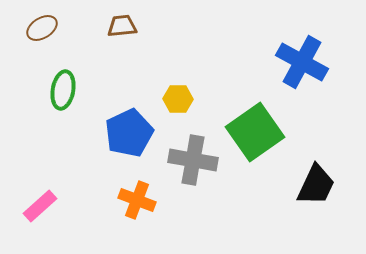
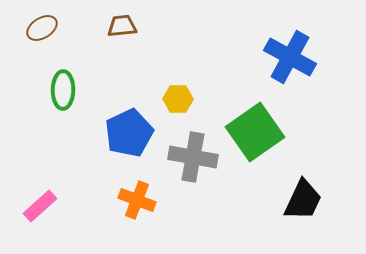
blue cross: moved 12 px left, 5 px up
green ellipse: rotated 9 degrees counterclockwise
gray cross: moved 3 px up
black trapezoid: moved 13 px left, 15 px down
